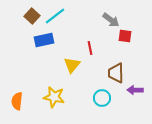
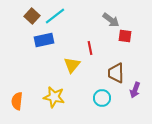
purple arrow: rotated 70 degrees counterclockwise
